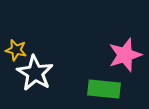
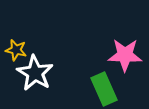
pink star: rotated 20 degrees clockwise
green rectangle: rotated 60 degrees clockwise
